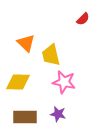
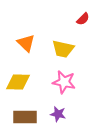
yellow trapezoid: moved 12 px right, 6 px up; rotated 65 degrees counterclockwise
